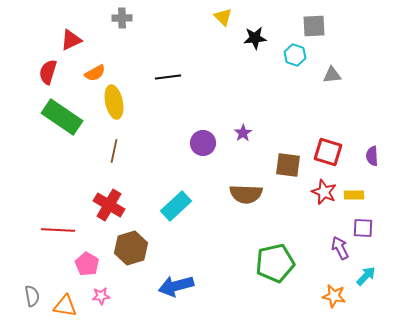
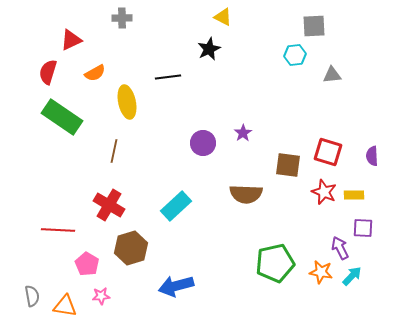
yellow triangle: rotated 18 degrees counterclockwise
black star: moved 46 px left, 11 px down; rotated 20 degrees counterclockwise
cyan hexagon: rotated 25 degrees counterclockwise
yellow ellipse: moved 13 px right
cyan arrow: moved 14 px left
orange star: moved 13 px left, 24 px up
